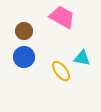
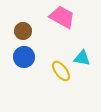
brown circle: moved 1 px left
